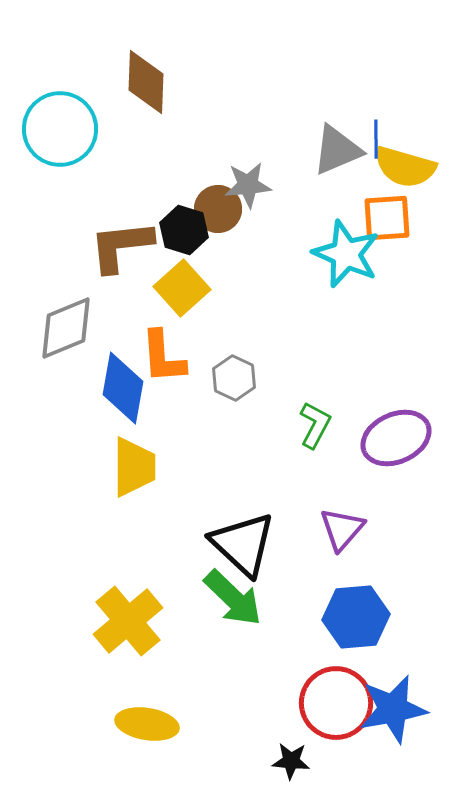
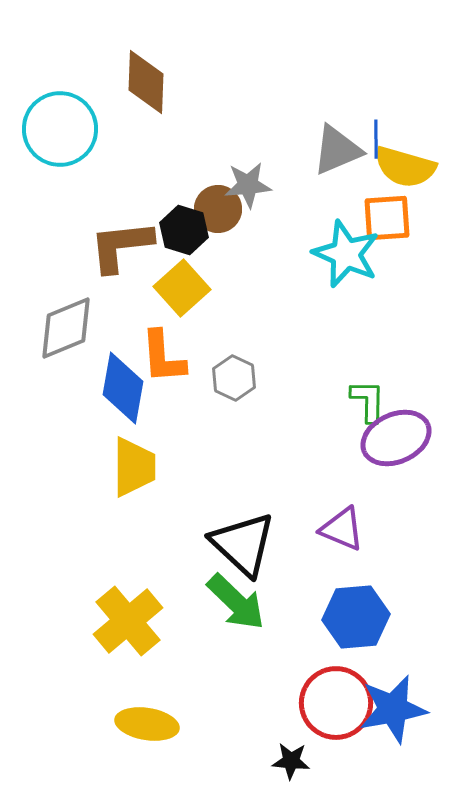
green L-shape: moved 53 px right, 24 px up; rotated 27 degrees counterclockwise
purple triangle: rotated 48 degrees counterclockwise
green arrow: moved 3 px right, 4 px down
